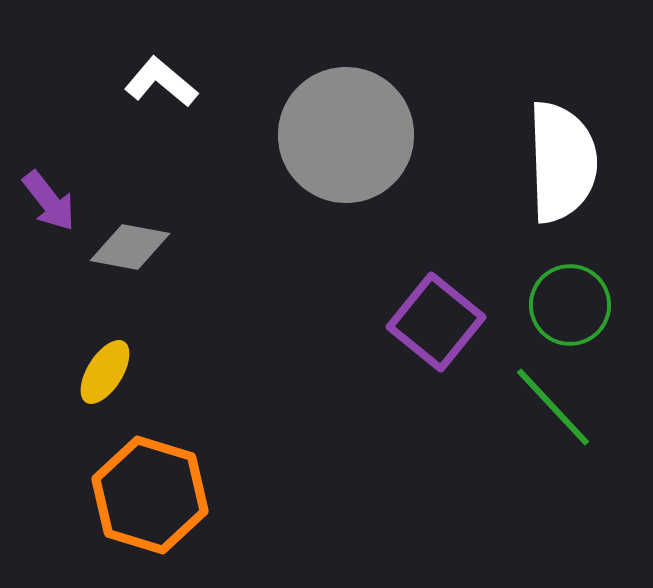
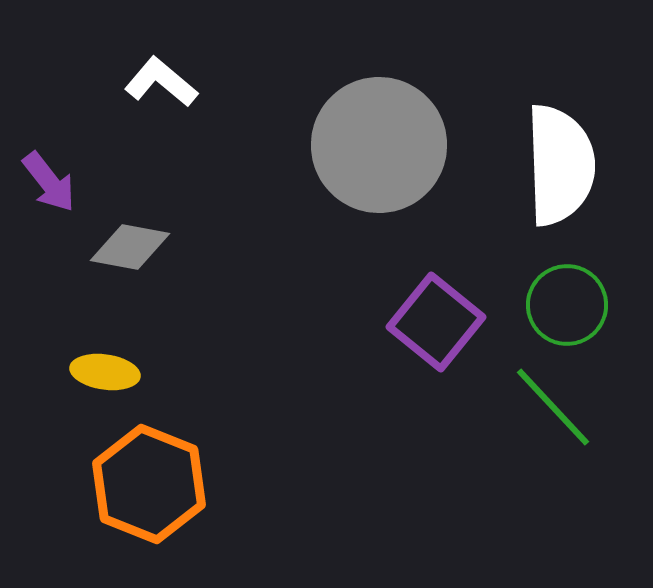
gray circle: moved 33 px right, 10 px down
white semicircle: moved 2 px left, 3 px down
purple arrow: moved 19 px up
green circle: moved 3 px left
yellow ellipse: rotated 66 degrees clockwise
orange hexagon: moved 1 px left, 11 px up; rotated 5 degrees clockwise
